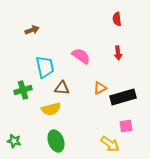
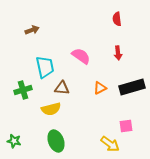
black rectangle: moved 9 px right, 10 px up
